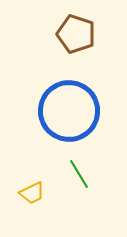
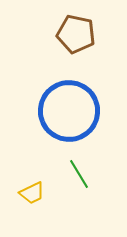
brown pentagon: rotated 6 degrees counterclockwise
